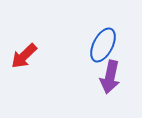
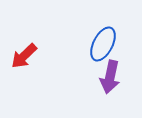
blue ellipse: moved 1 px up
